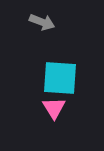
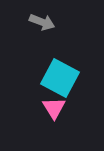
cyan square: rotated 24 degrees clockwise
